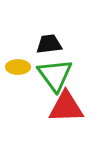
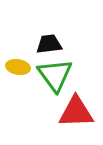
yellow ellipse: rotated 10 degrees clockwise
red triangle: moved 10 px right, 5 px down
